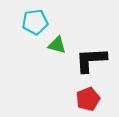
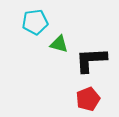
green triangle: moved 2 px right, 1 px up
